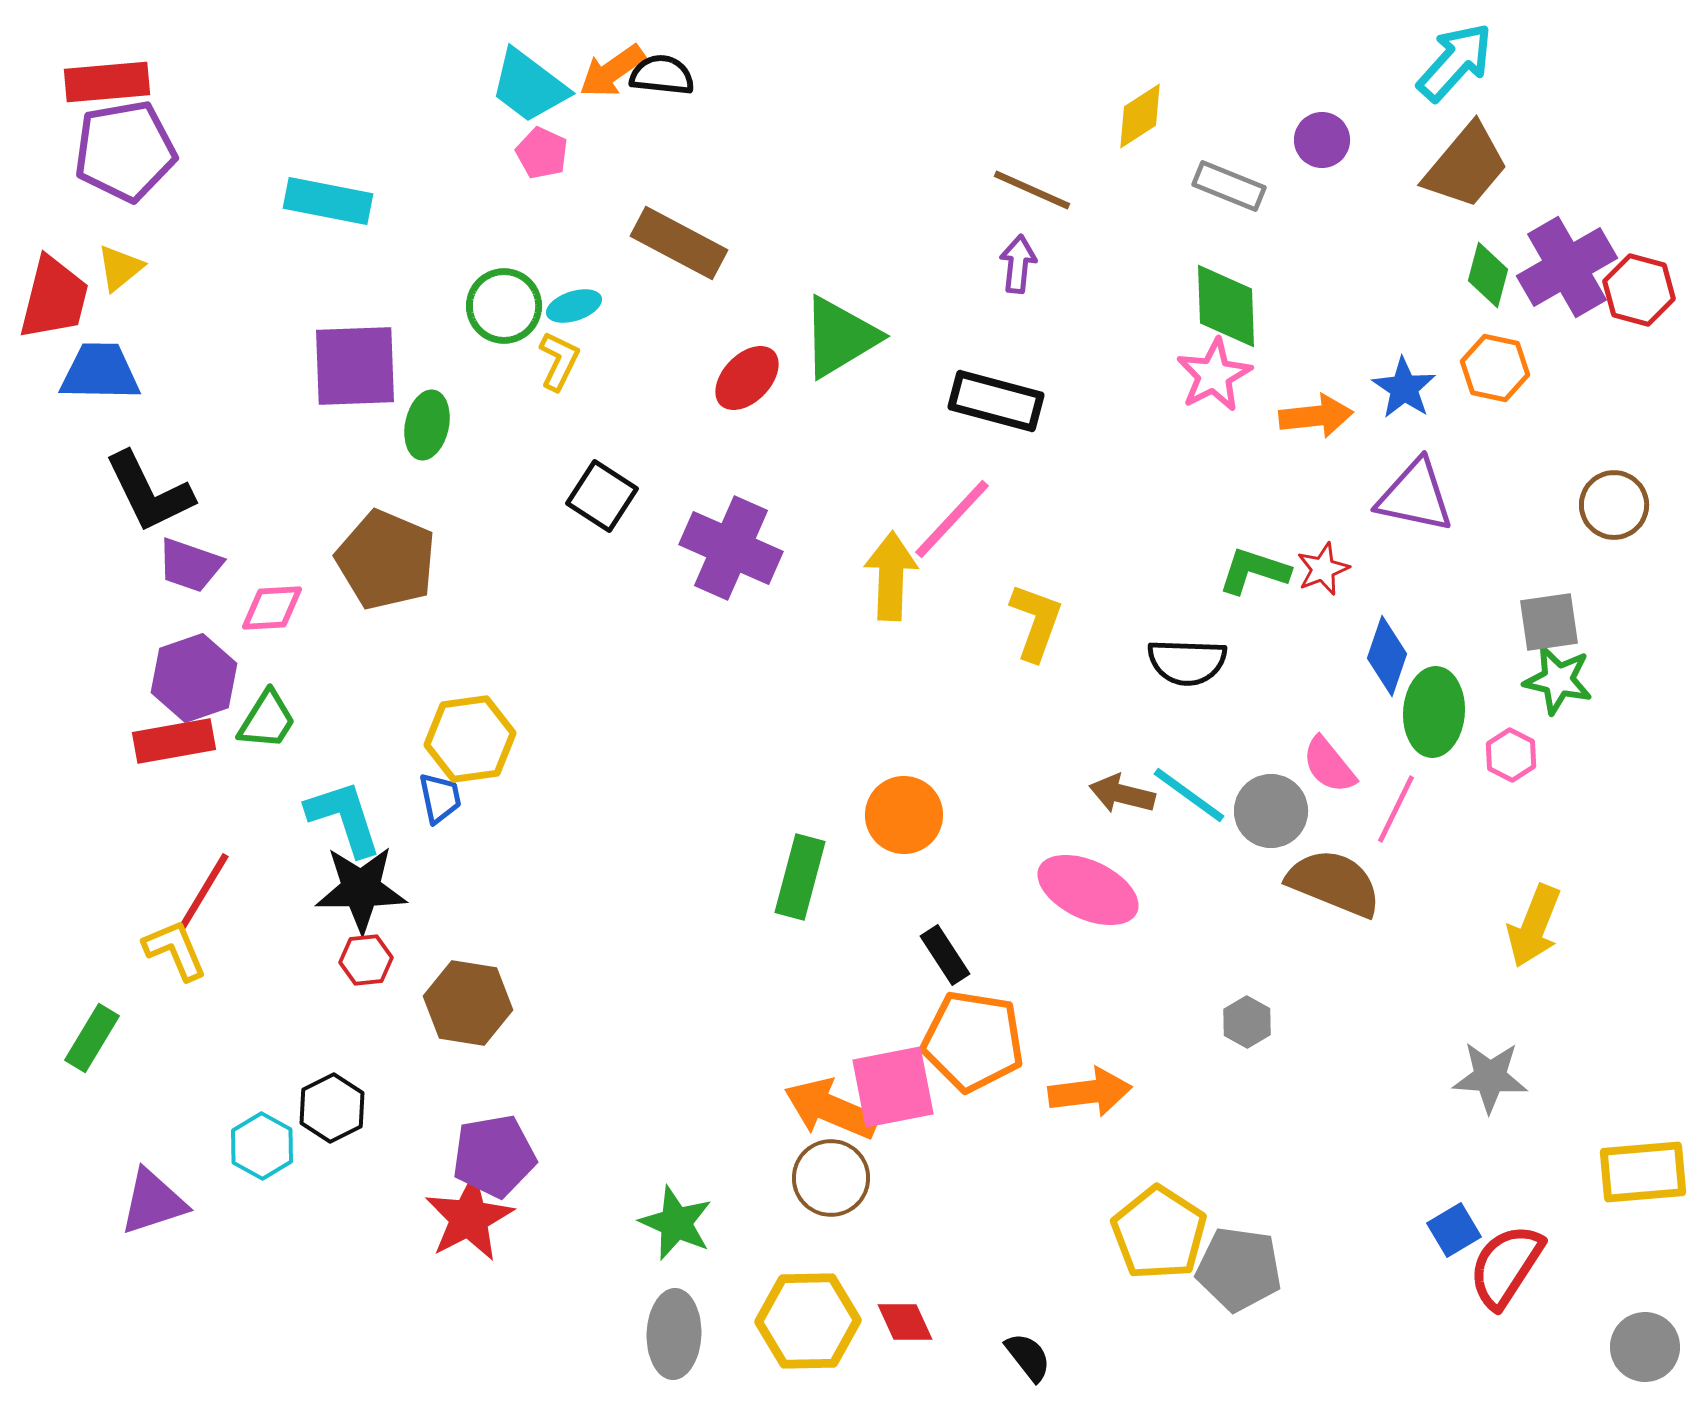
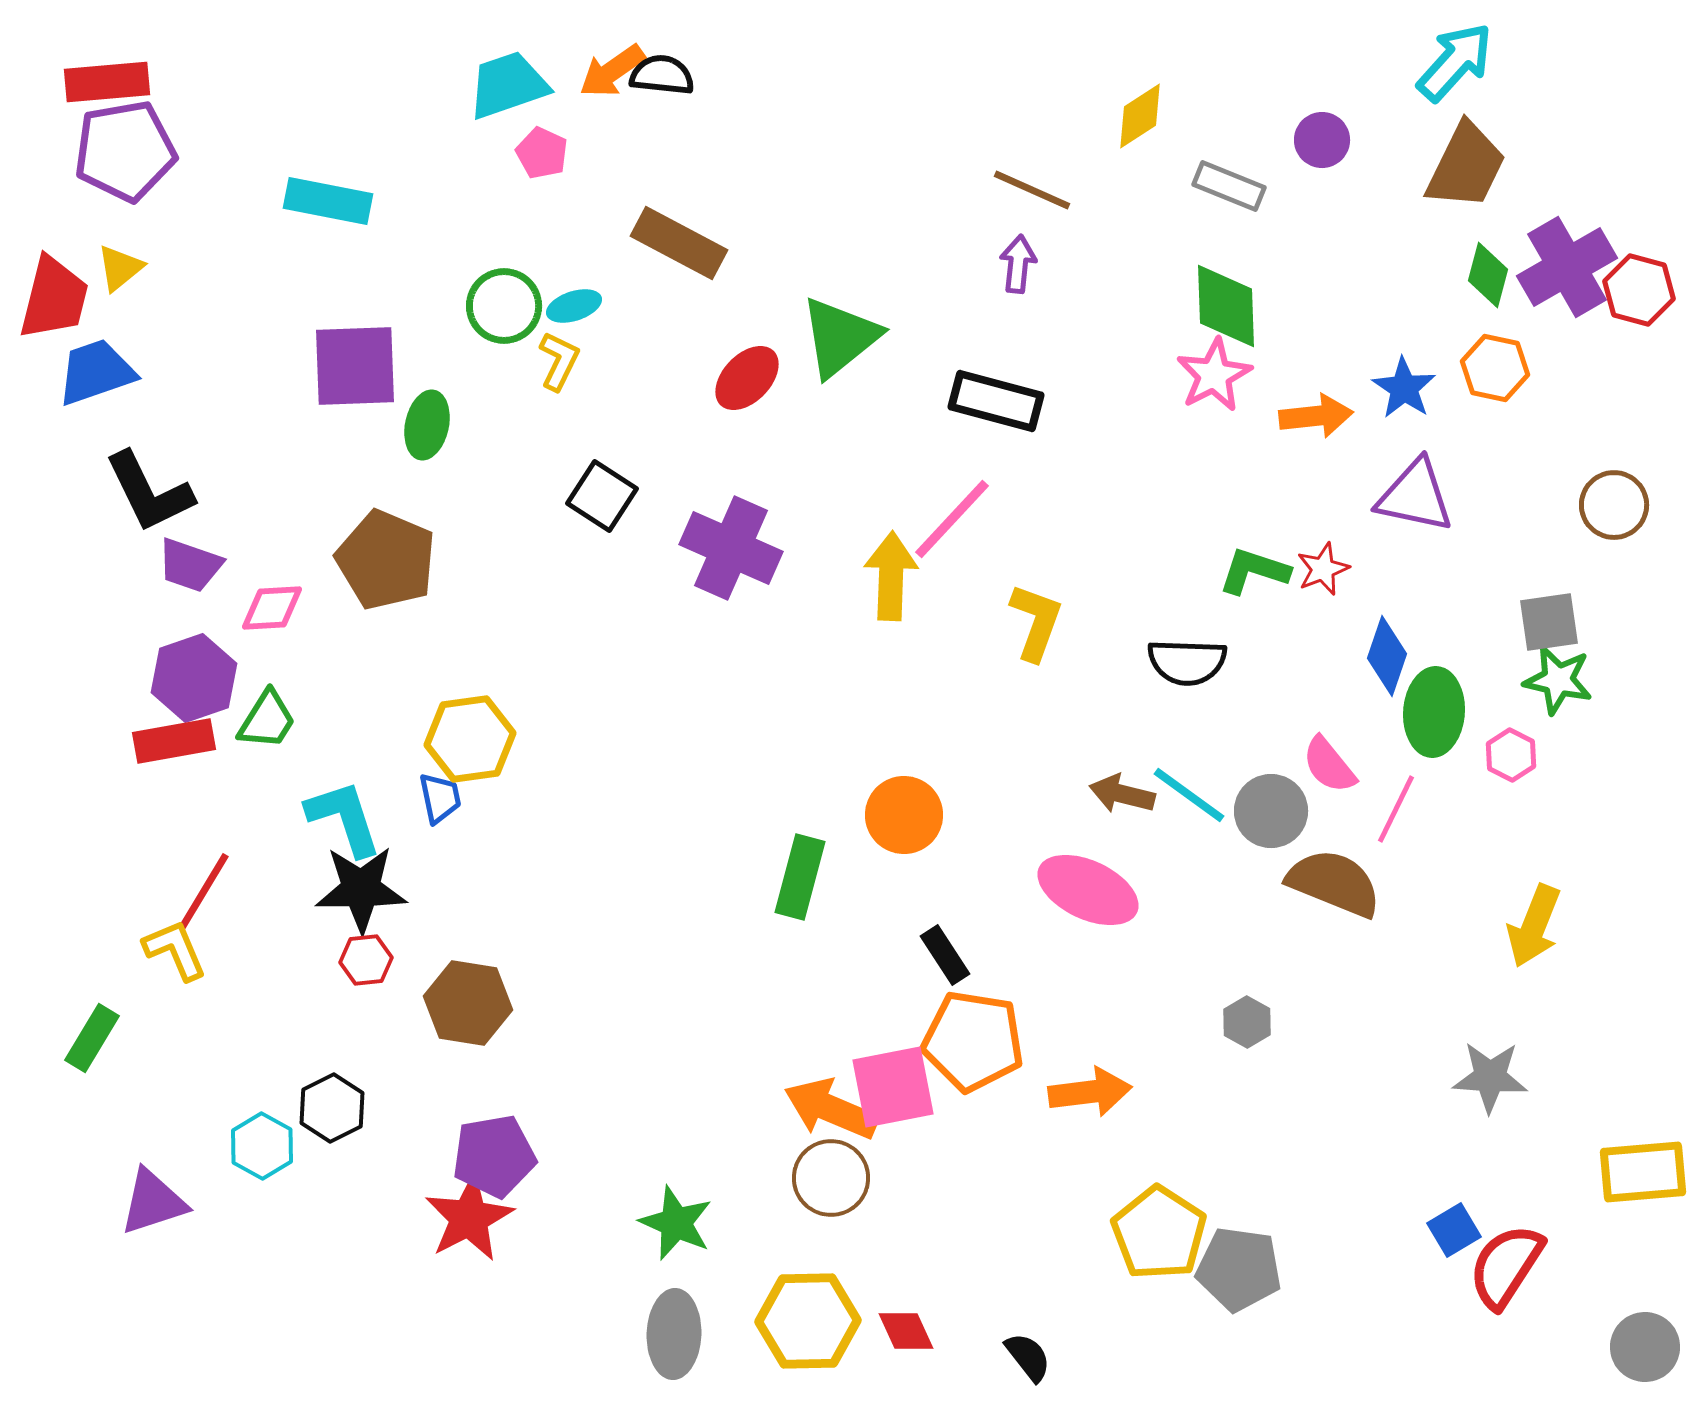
cyan trapezoid at (529, 86): moved 21 px left, 1 px up; rotated 124 degrees clockwise
brown trapezoid at (1466, 166): rotated 14 degrees counterclockwise
green triangle at (840, 337): rotated 8 degrees counterclockwise
blue trapezoid at (100, 372): moved 4 px left; rotated 20 degrees counterclockwise
red diamond at (905, 1322): moved 1 px right, 9 px down
